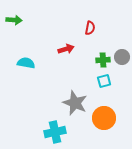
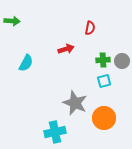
green arrow: moved 2 px left, 1 px down
gray circle: moved 4 px down
cyan semicircle: rotated 108 degrees clockwise
